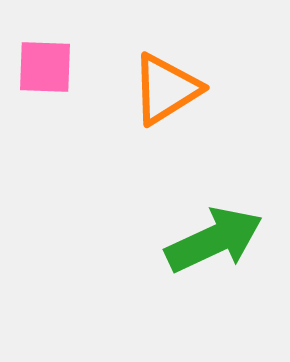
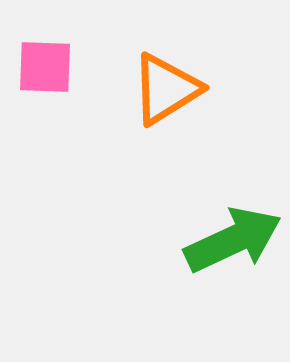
green arrow: moved 19 px right
